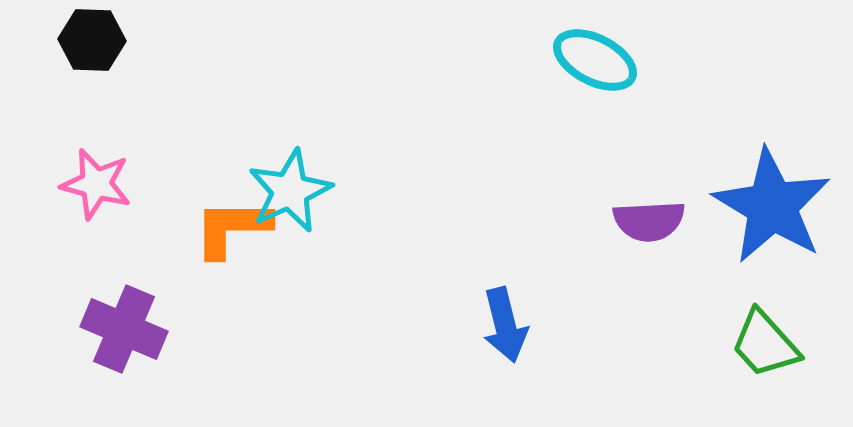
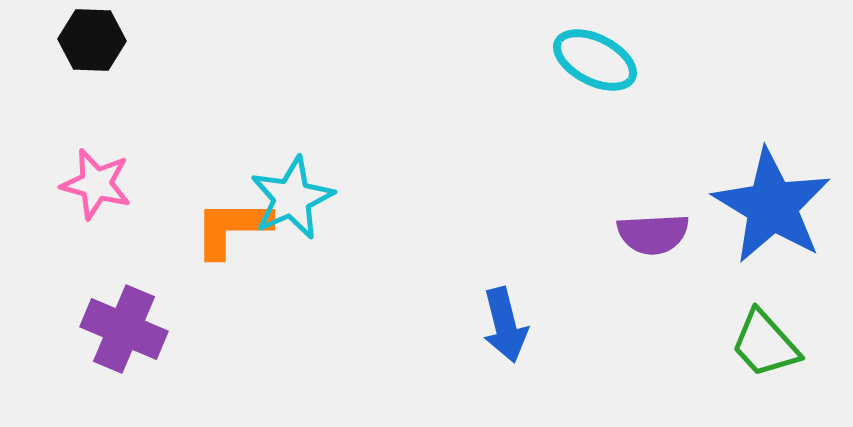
cyan star: moved 2 px right, 7 px down
purple semicircle: moved 4 px right, 13 px down
